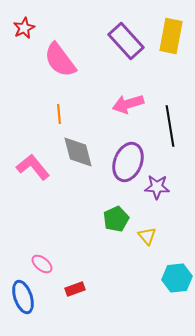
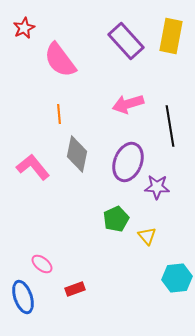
gray diamond: moved 1 px left, 2 px down; rotated 27 degrees clockwise
